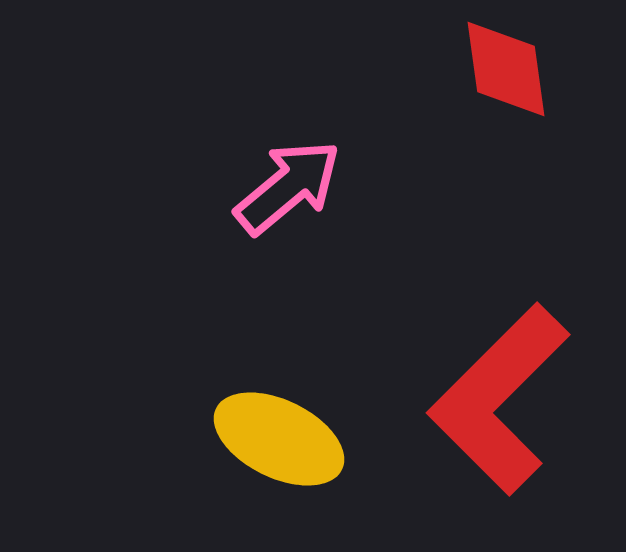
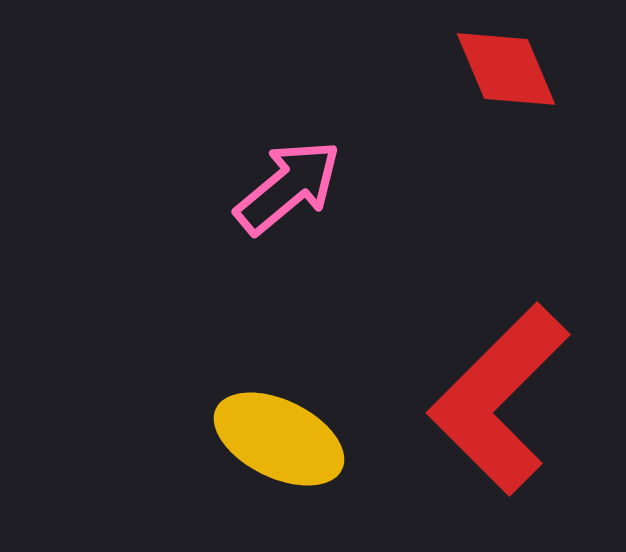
red diamond: rotated 15 degrees counterclockwise
